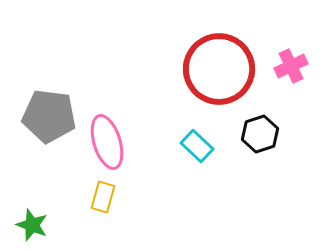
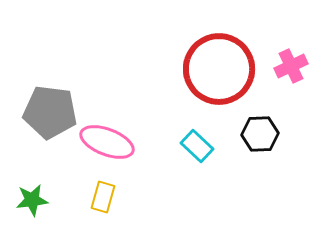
gray pentagon: moved 1 px right, 4 px up
black hexagon: rotated 15 degrees clockwise
pink ellipse: rotated 52 degrees counterclockwise
green star: moved 25 px up; rotated 28 degrees counterclockwise
